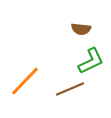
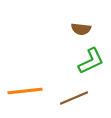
orange line: moved 10 px down; rotated 40 degrees clockwise
brown line: moved 4 px right, 9 px down
